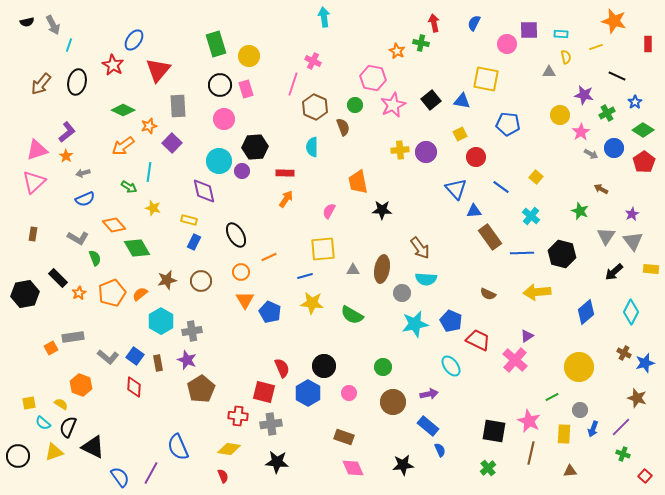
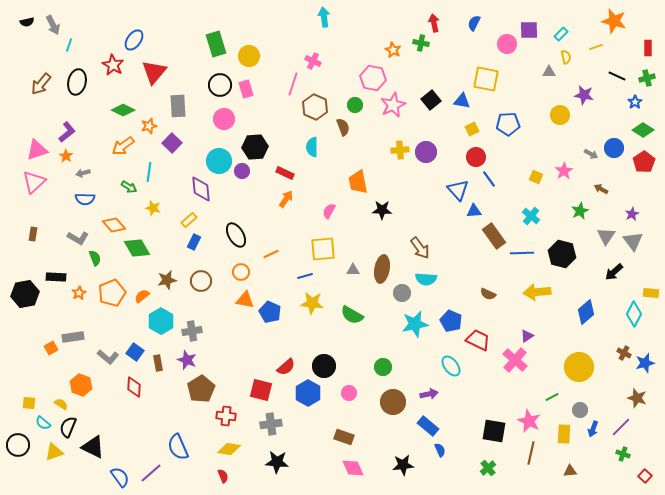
cyan rectangle at (561, 34): rotated 48 degrees counterclockwise
red rectangle at (648, 44): moved 4 px down
orange star at (397, 51): moved 4 px left, 1 px up
red triangle at (158, 70): moved 4 px left, 2 px down
green cross at (607, 113): moved 40 px right, 35 px up; rotated 14 degrees clockwise
blue pentagon at (508, 124): rotated 10 degrees counterclockwise
pink star at (581, 132): moved 17 px left, 39 px down
yellow square at (460, 134): moved 12 px right, 5 px up
red rectangle at (285, 173): rotated 24 degrees clockwise
yellow square at (536, 177): rotated 16 degrees counterclockwise
blue line at (501, 187): moved 12 px left, 8 px up; rotated 18 degrees clockwise
blue triangle at (456, 189): moved 2 px right, 1 px down
purple diamond at (204, 191): moved 3 px left, 2 px up; rotated 8 degrees clockwise
blue semicircle at (85, 199): rotated 24 degrees clockwise
green star at (580, 211): rotated 24 degrees clockwise
yellow rectangle at (189, 220): rotated 56 degrees counterclockwise
brown rectangle at (490, 237): moved 4 px right, 1 px up
orange line at (269, 257): moved 2 px right, 3 px up
yellow rectangle at (651, 269): moved 24 px down
black rectangle at (58, 278): moved 2 px left, 1 px up; rotated 42 degrees counterclockwise
orange semicircle at (140, 294): moved 2 px right, 2 px down
orange triangle at (245, 300): rotated 48 degrees counterclockwise
cyan diamond at (631, 312): moved 3 px right, 2 px down
blue square at (135, 356): moved 4 px up
red semicircle at (282, 368): moved 4 px right, 1 px up; rotated 72 degrees clockwise
red square at (264, 392): moved 3 px left, 2 px up
yellow square at (29, 403): rotated 16 degrees clockwise
red cross at (238, 416): moved 12 px left
black circle at (18, 456): moved 11 px up
purple line at (151, 473): rotated 20 degrees clockwise
